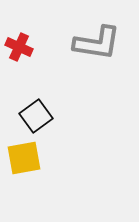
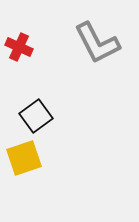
gray L-shape: rotated 54 degrees clockwise
yellow square: rotated 9 degrees counterclockwise
